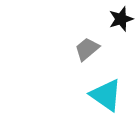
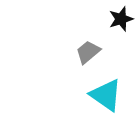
gray trapezoid: moved 1 px right, 3 px down
